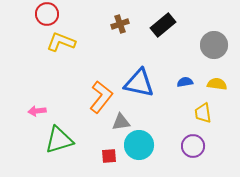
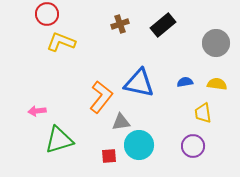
gray circle: moved 2 px right, 2 px up
